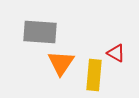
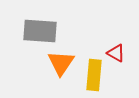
gray rectangle: moved 1 px up
